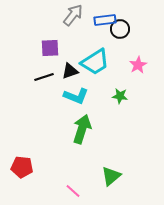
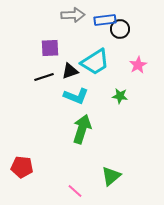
gray arrow: rotated 50 degrees clockwise
pink line: moved 2 px right
